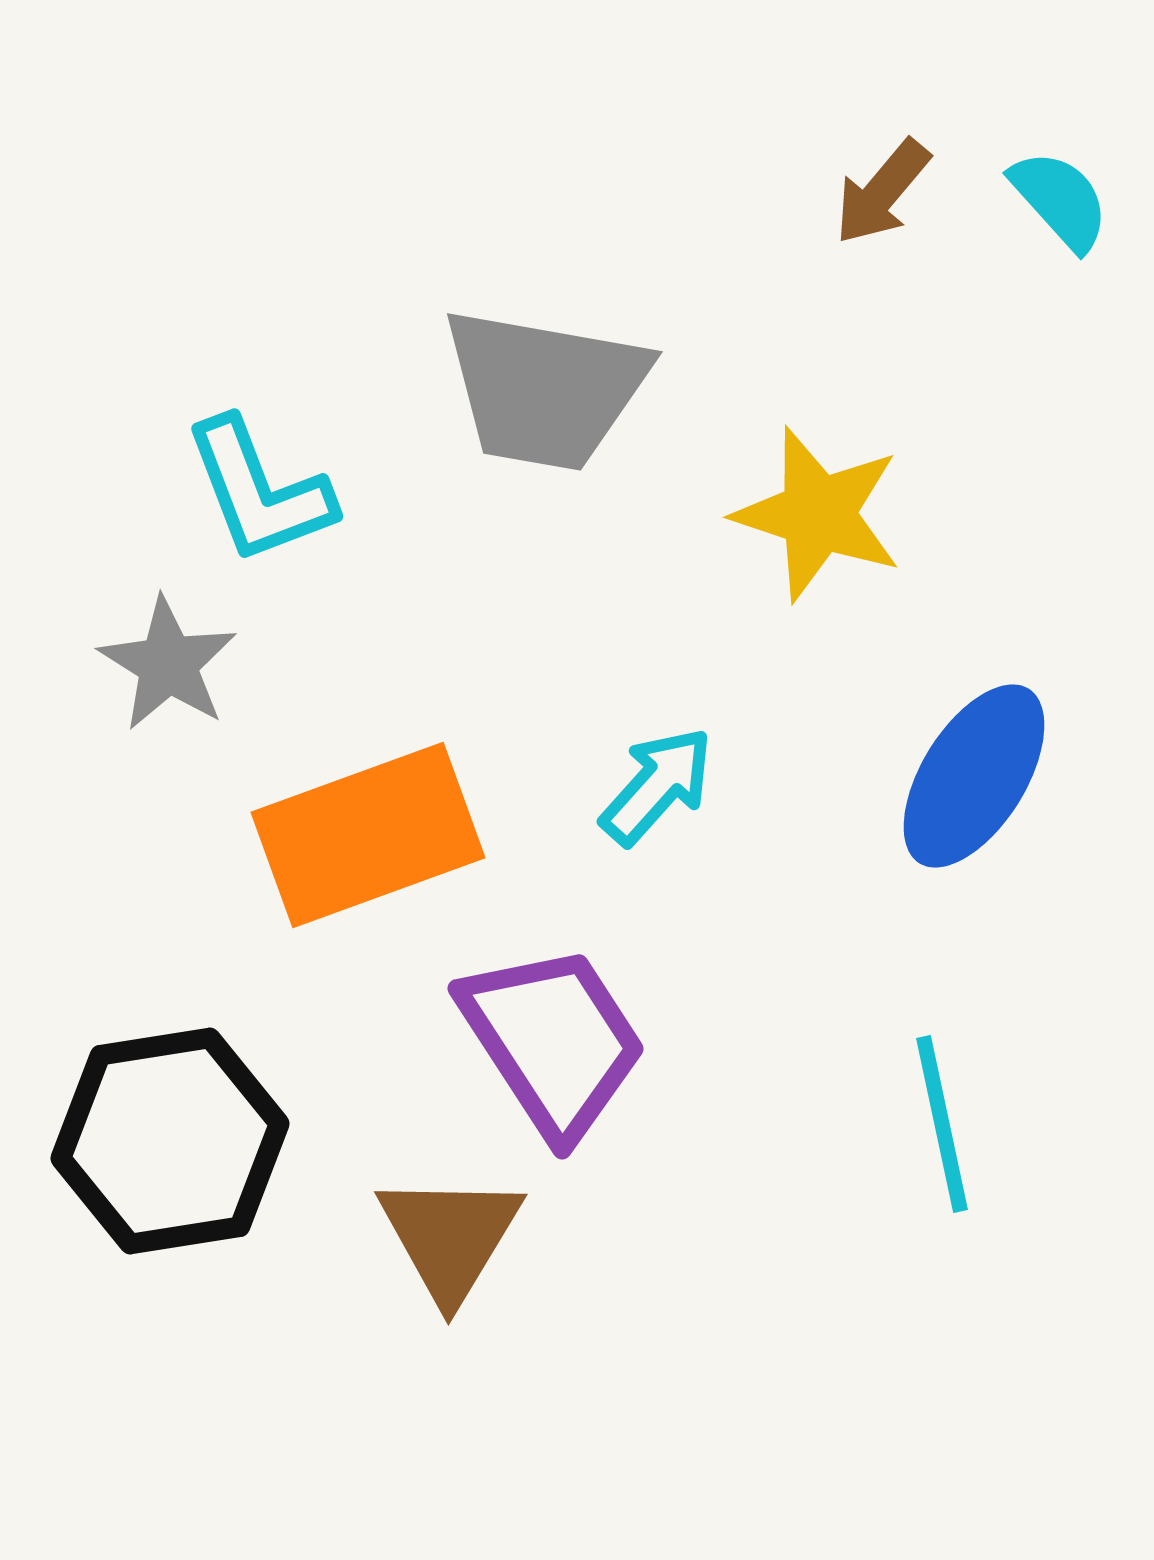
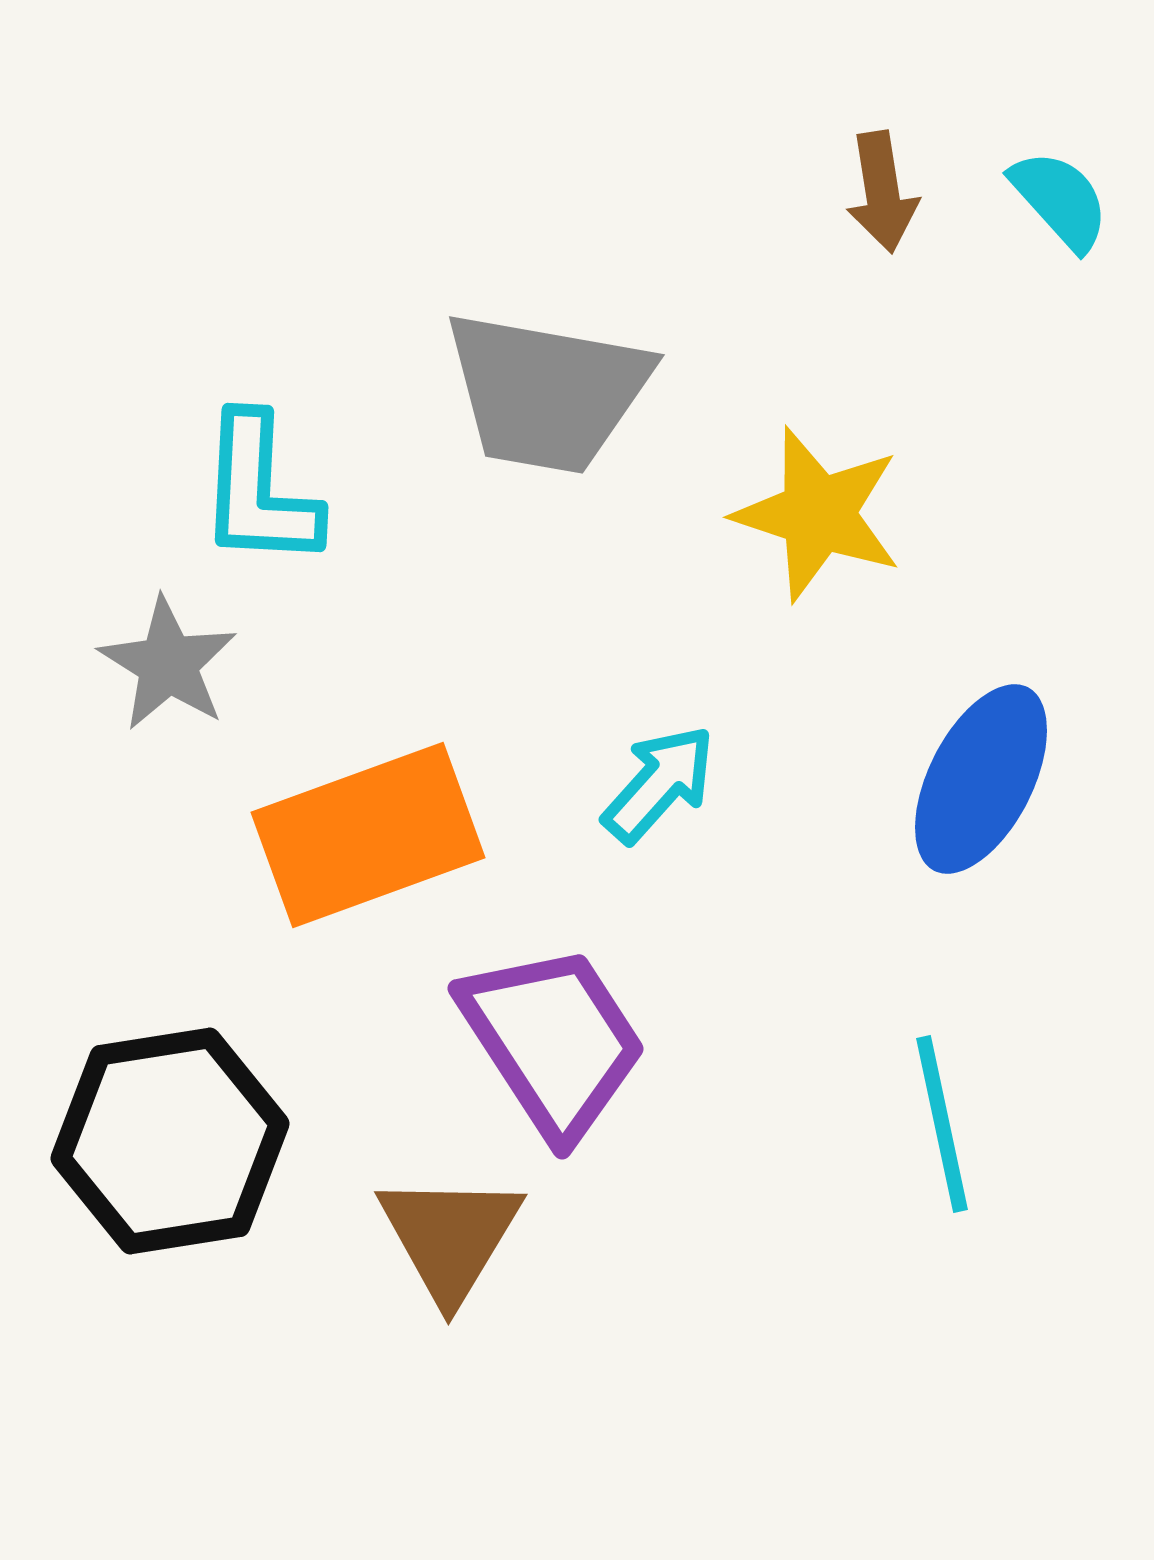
brown arrow: rotated 49 degrees counterclockwise
gray trapezoid: moved 2 px right, 3 px down
cyan L-shape: rotated 24 degrees clockwise
blue ellipse: moved 7 px right, 3 px down; rotated 5 degrees counterclockwise
cyan arrow: moved 2 px right, 2 px up
